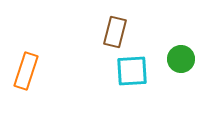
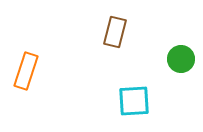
cyan square: moved 2 px right, 30 px down
